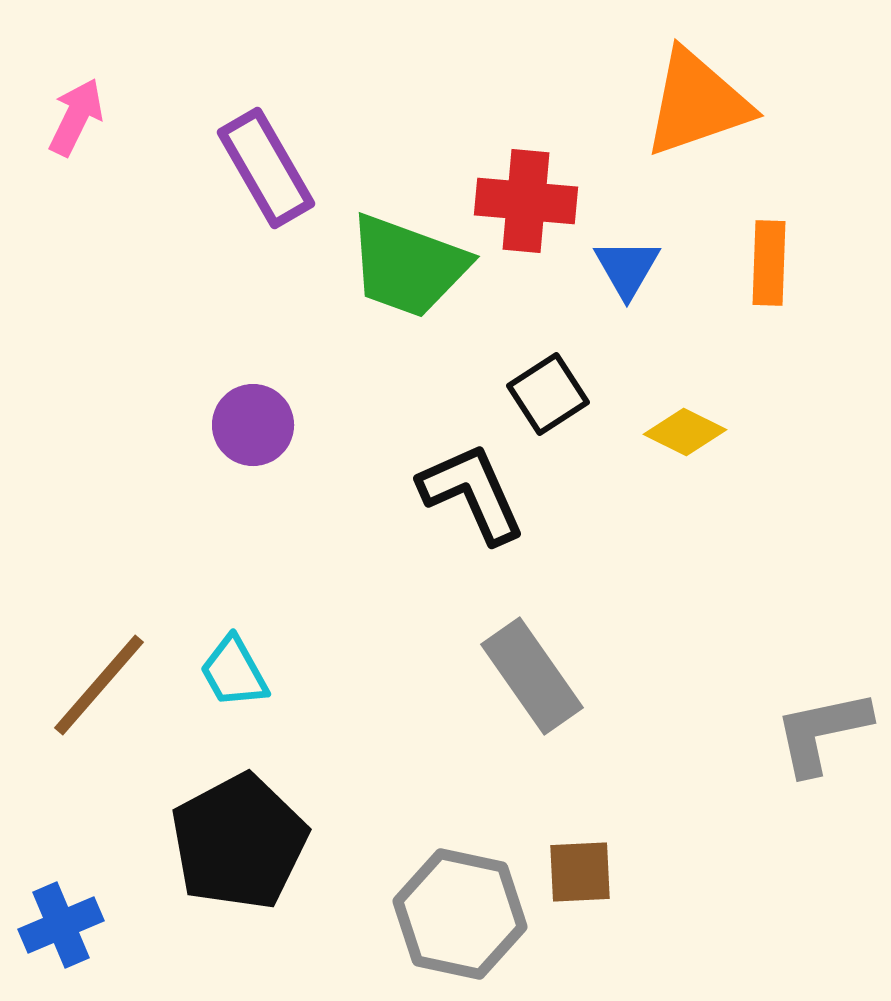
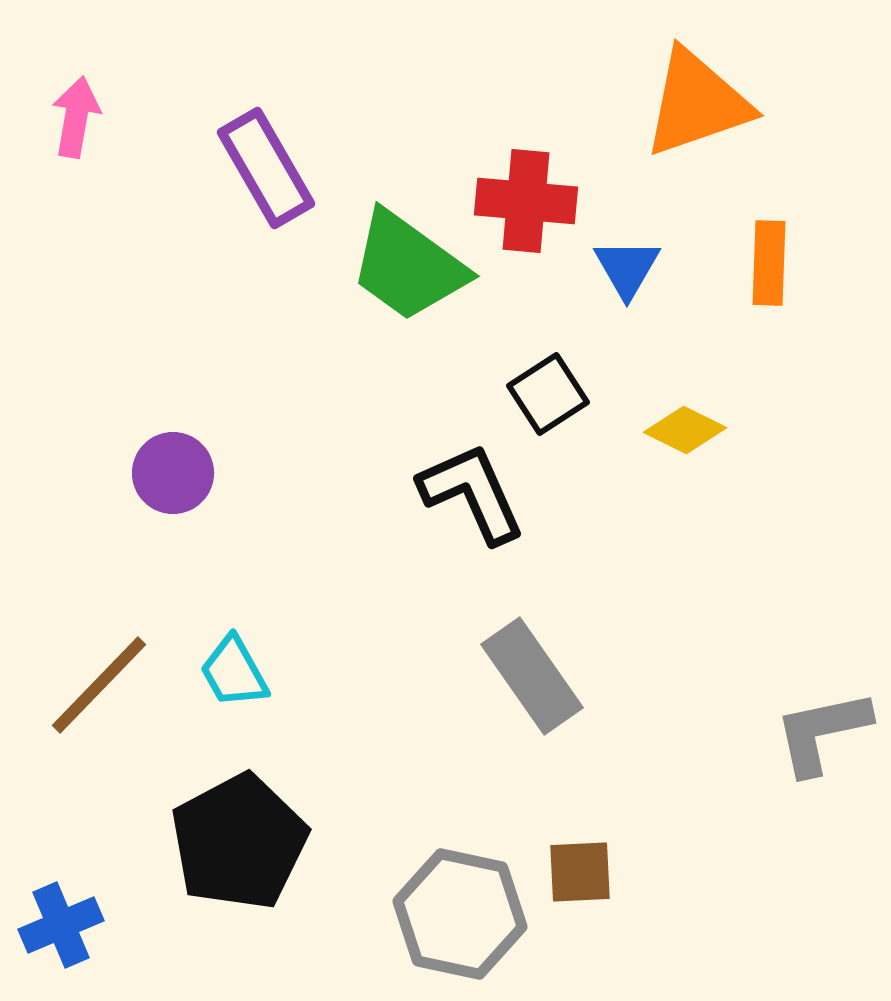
pink arrow: rotated 16 degrees counterclockwise
green trapezoid: rotated 16 degrees clockwise
purple circle: moved 80 px left, 48 px down
yellow diamond: moved 2 px up
brown line: rotated 3 degrees clockwise
